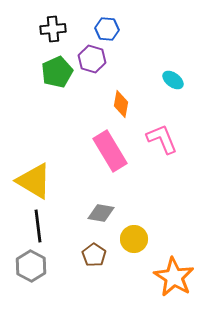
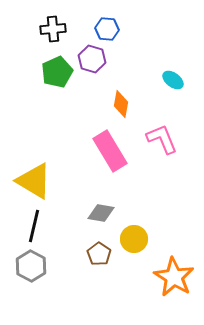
black line: moved 4 px left; rotated 20 degrees clockwise
brown pentagon: moved 5 px right, 1 px up
